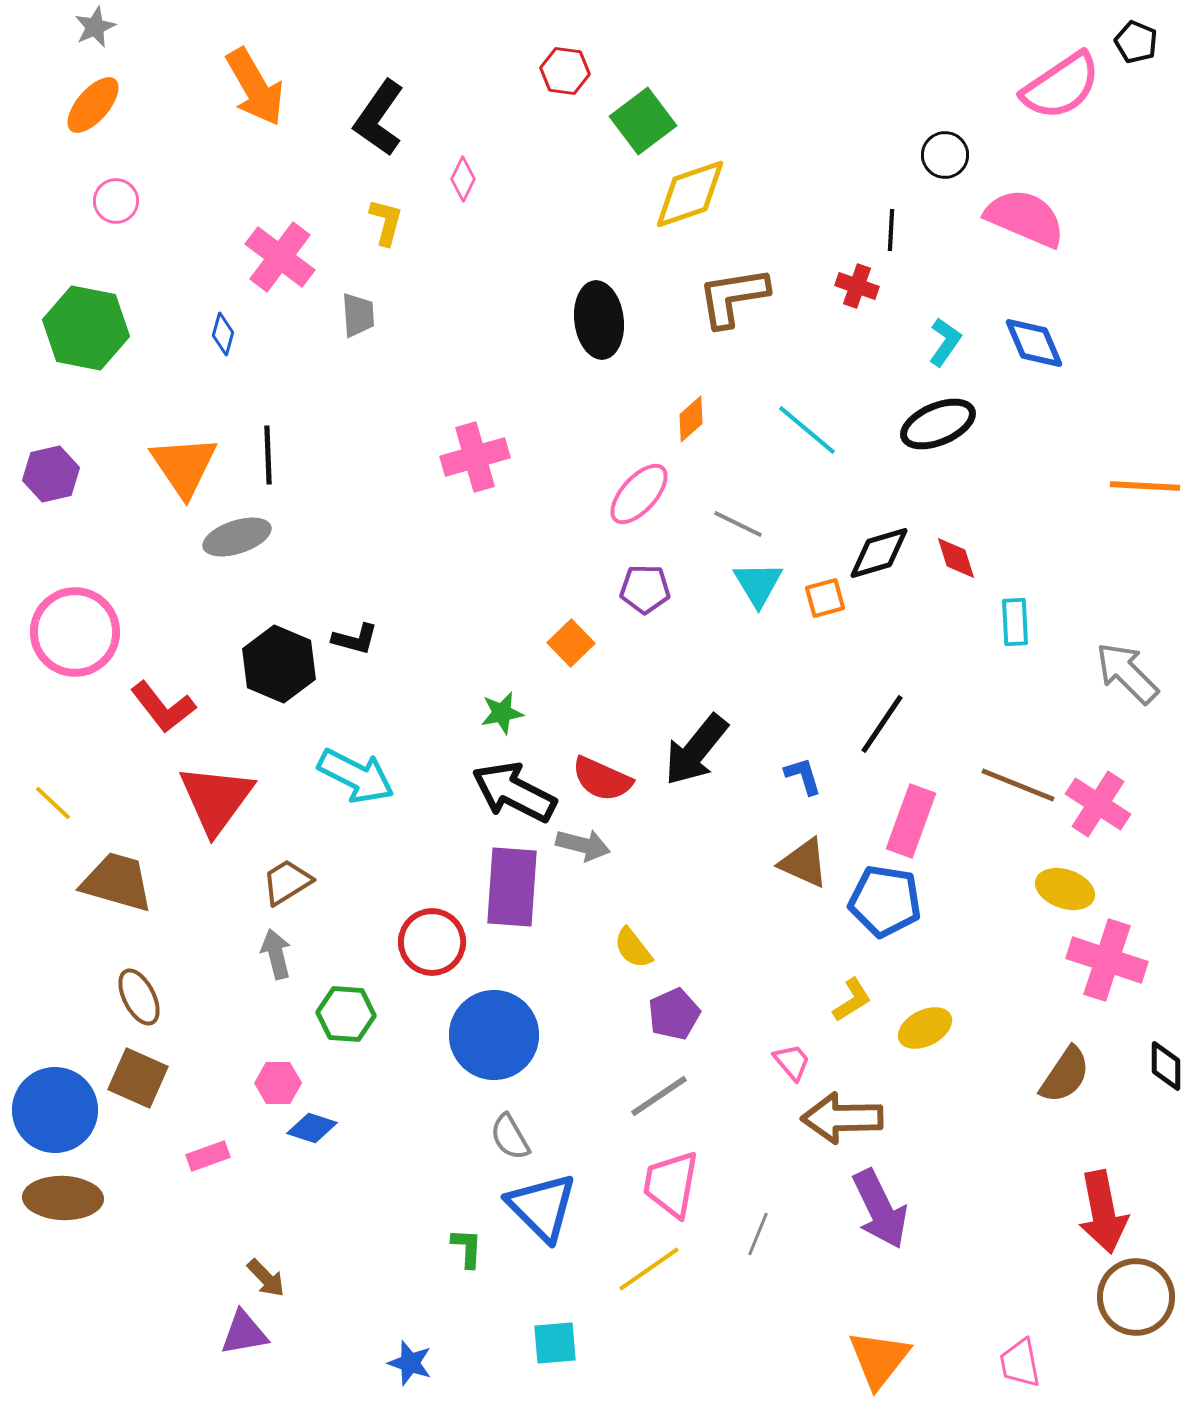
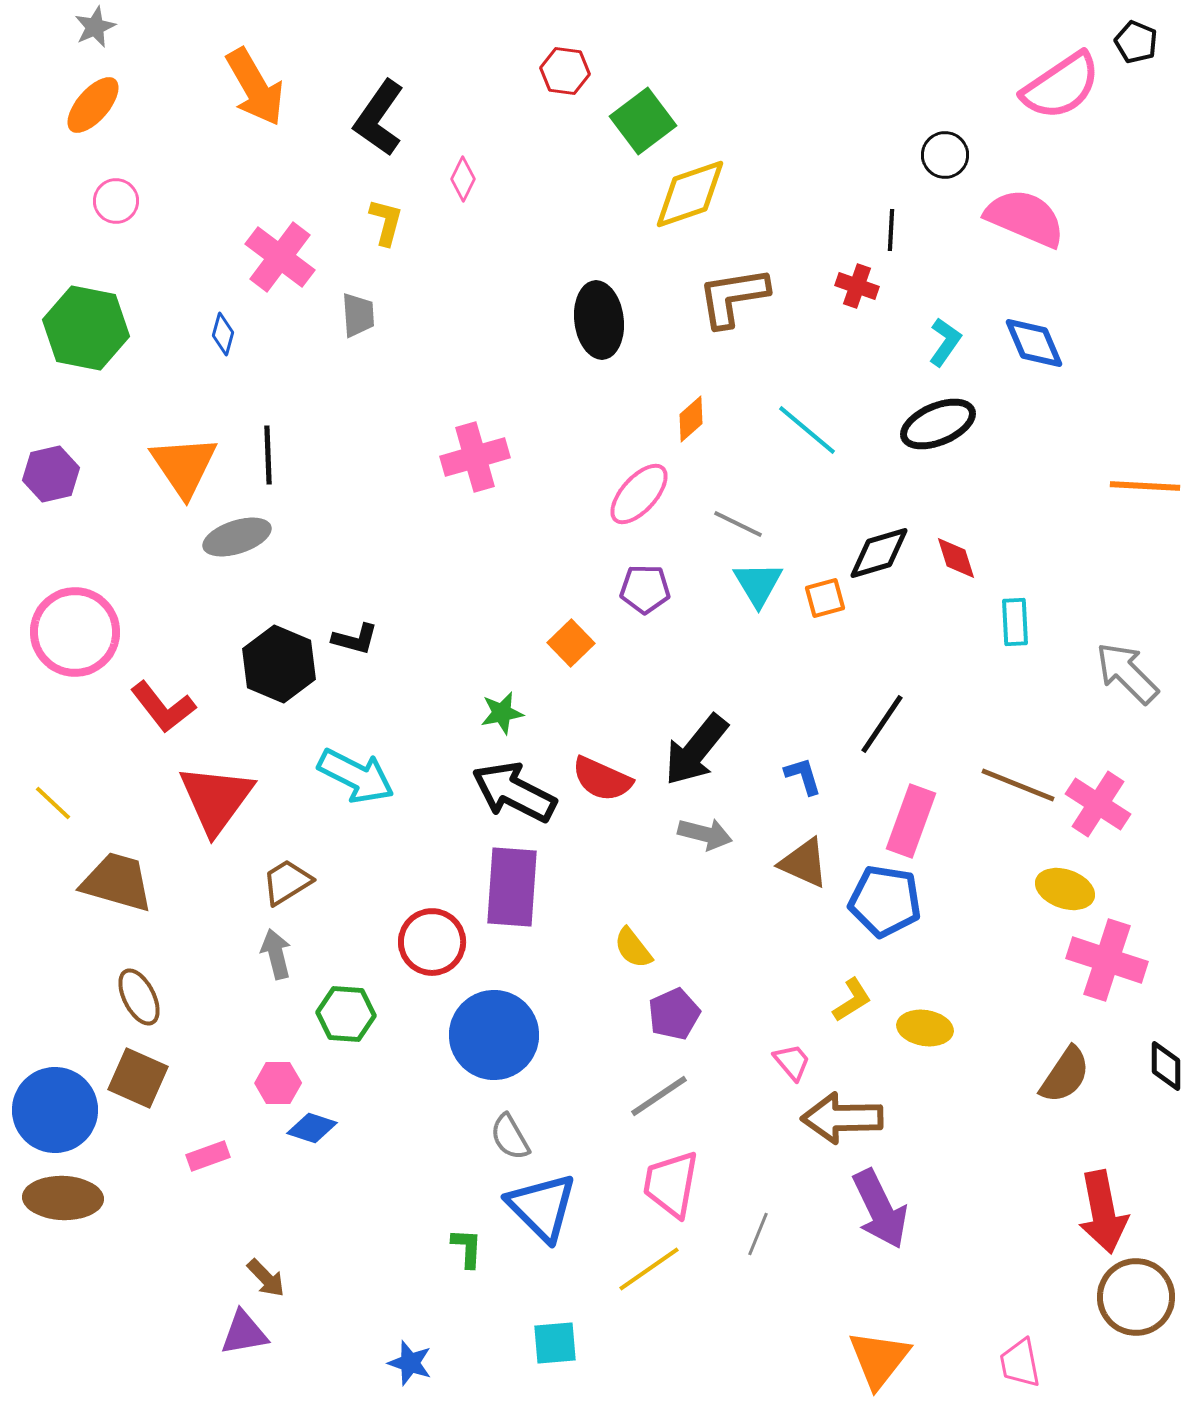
gray arrow at (583, 845): moved 122 px right, 11 px up
yellow ellipse at (925, 1028): rotated 36 degrees clockwise
